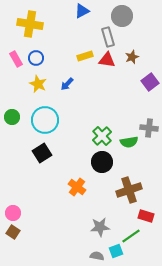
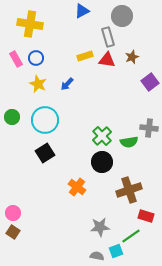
black square: moved 3 px right
